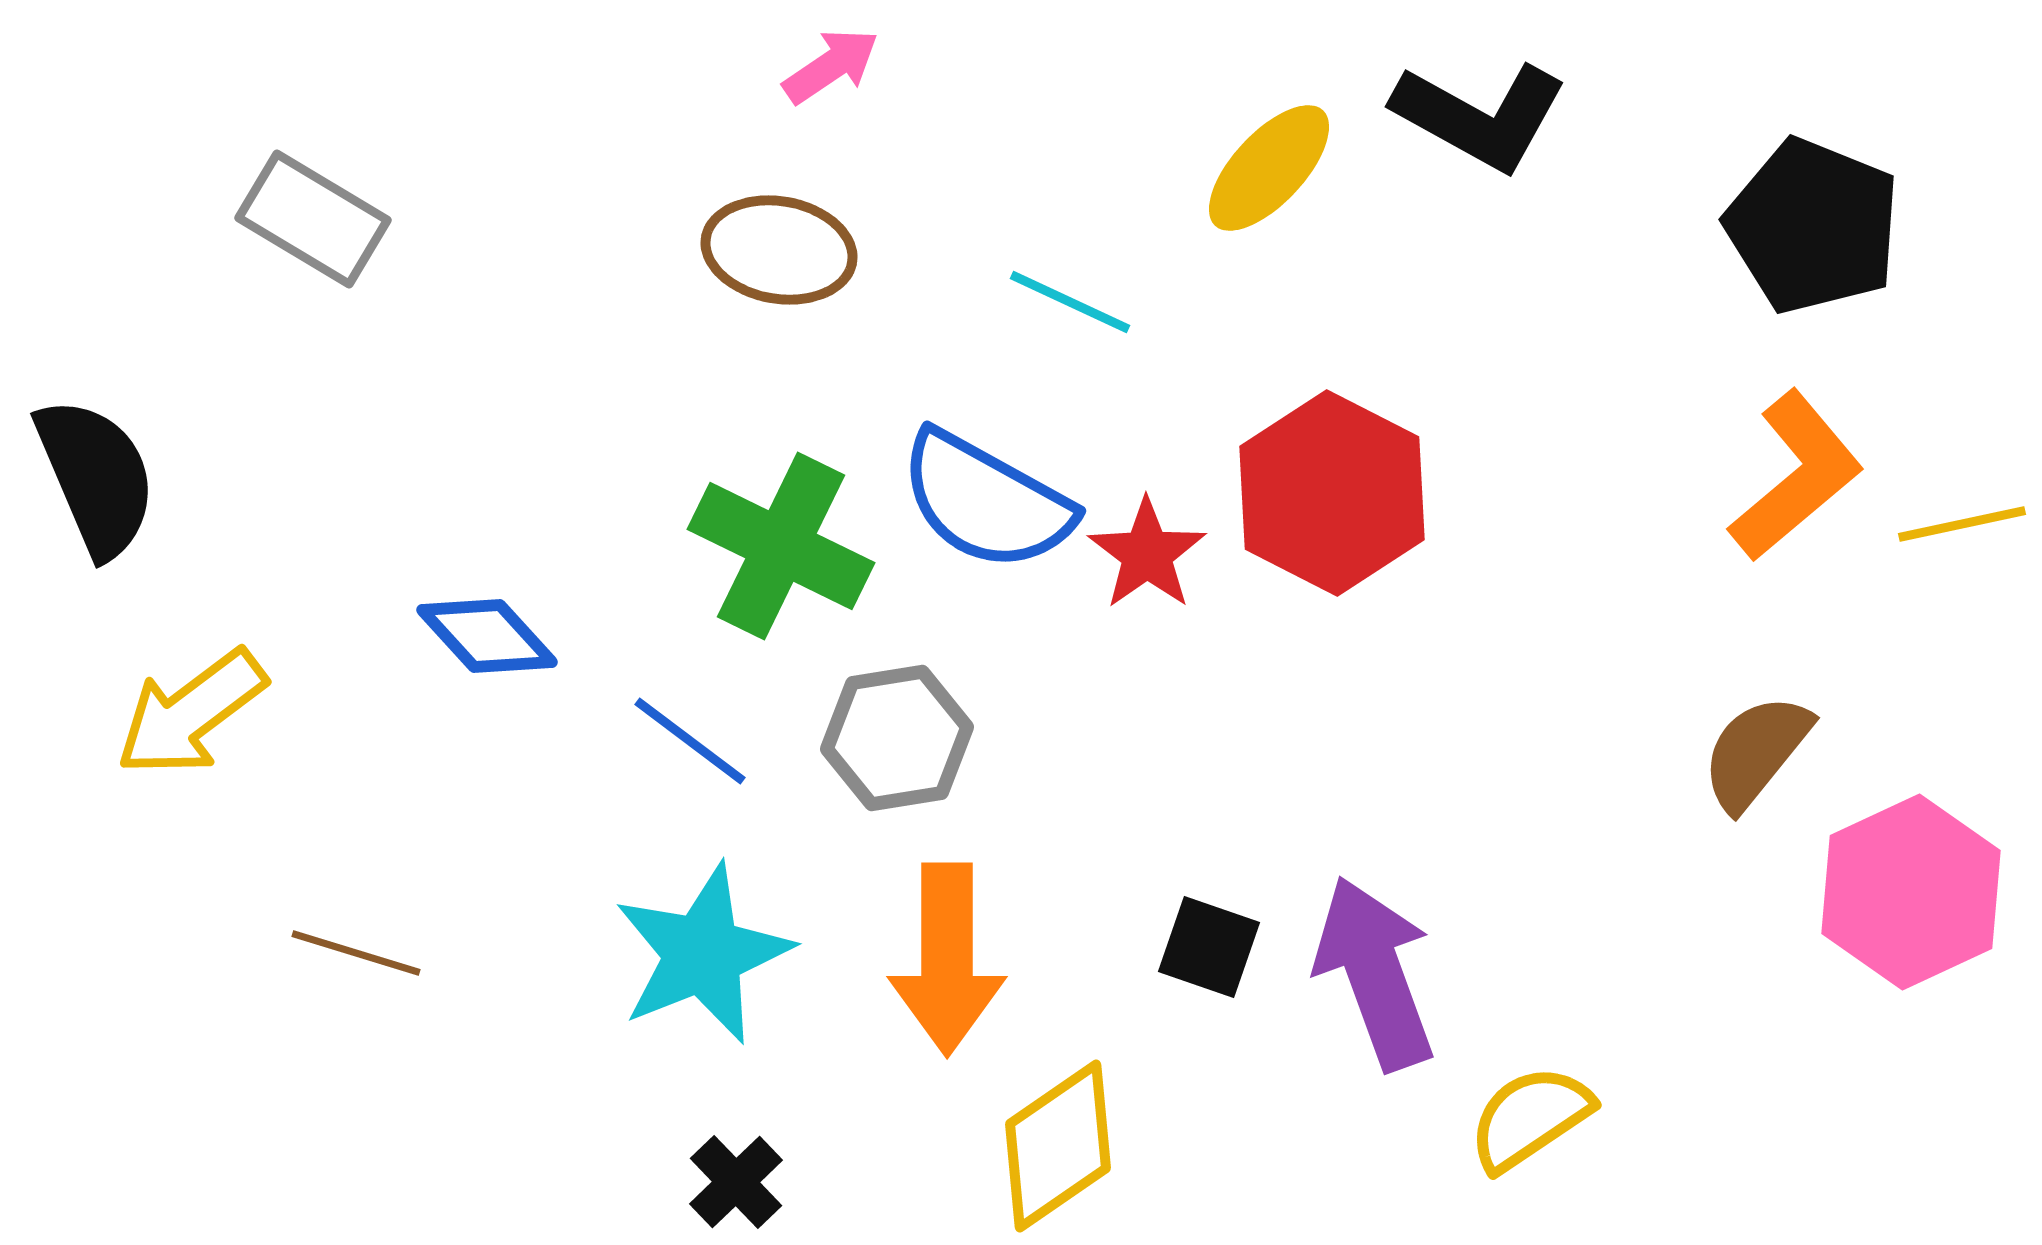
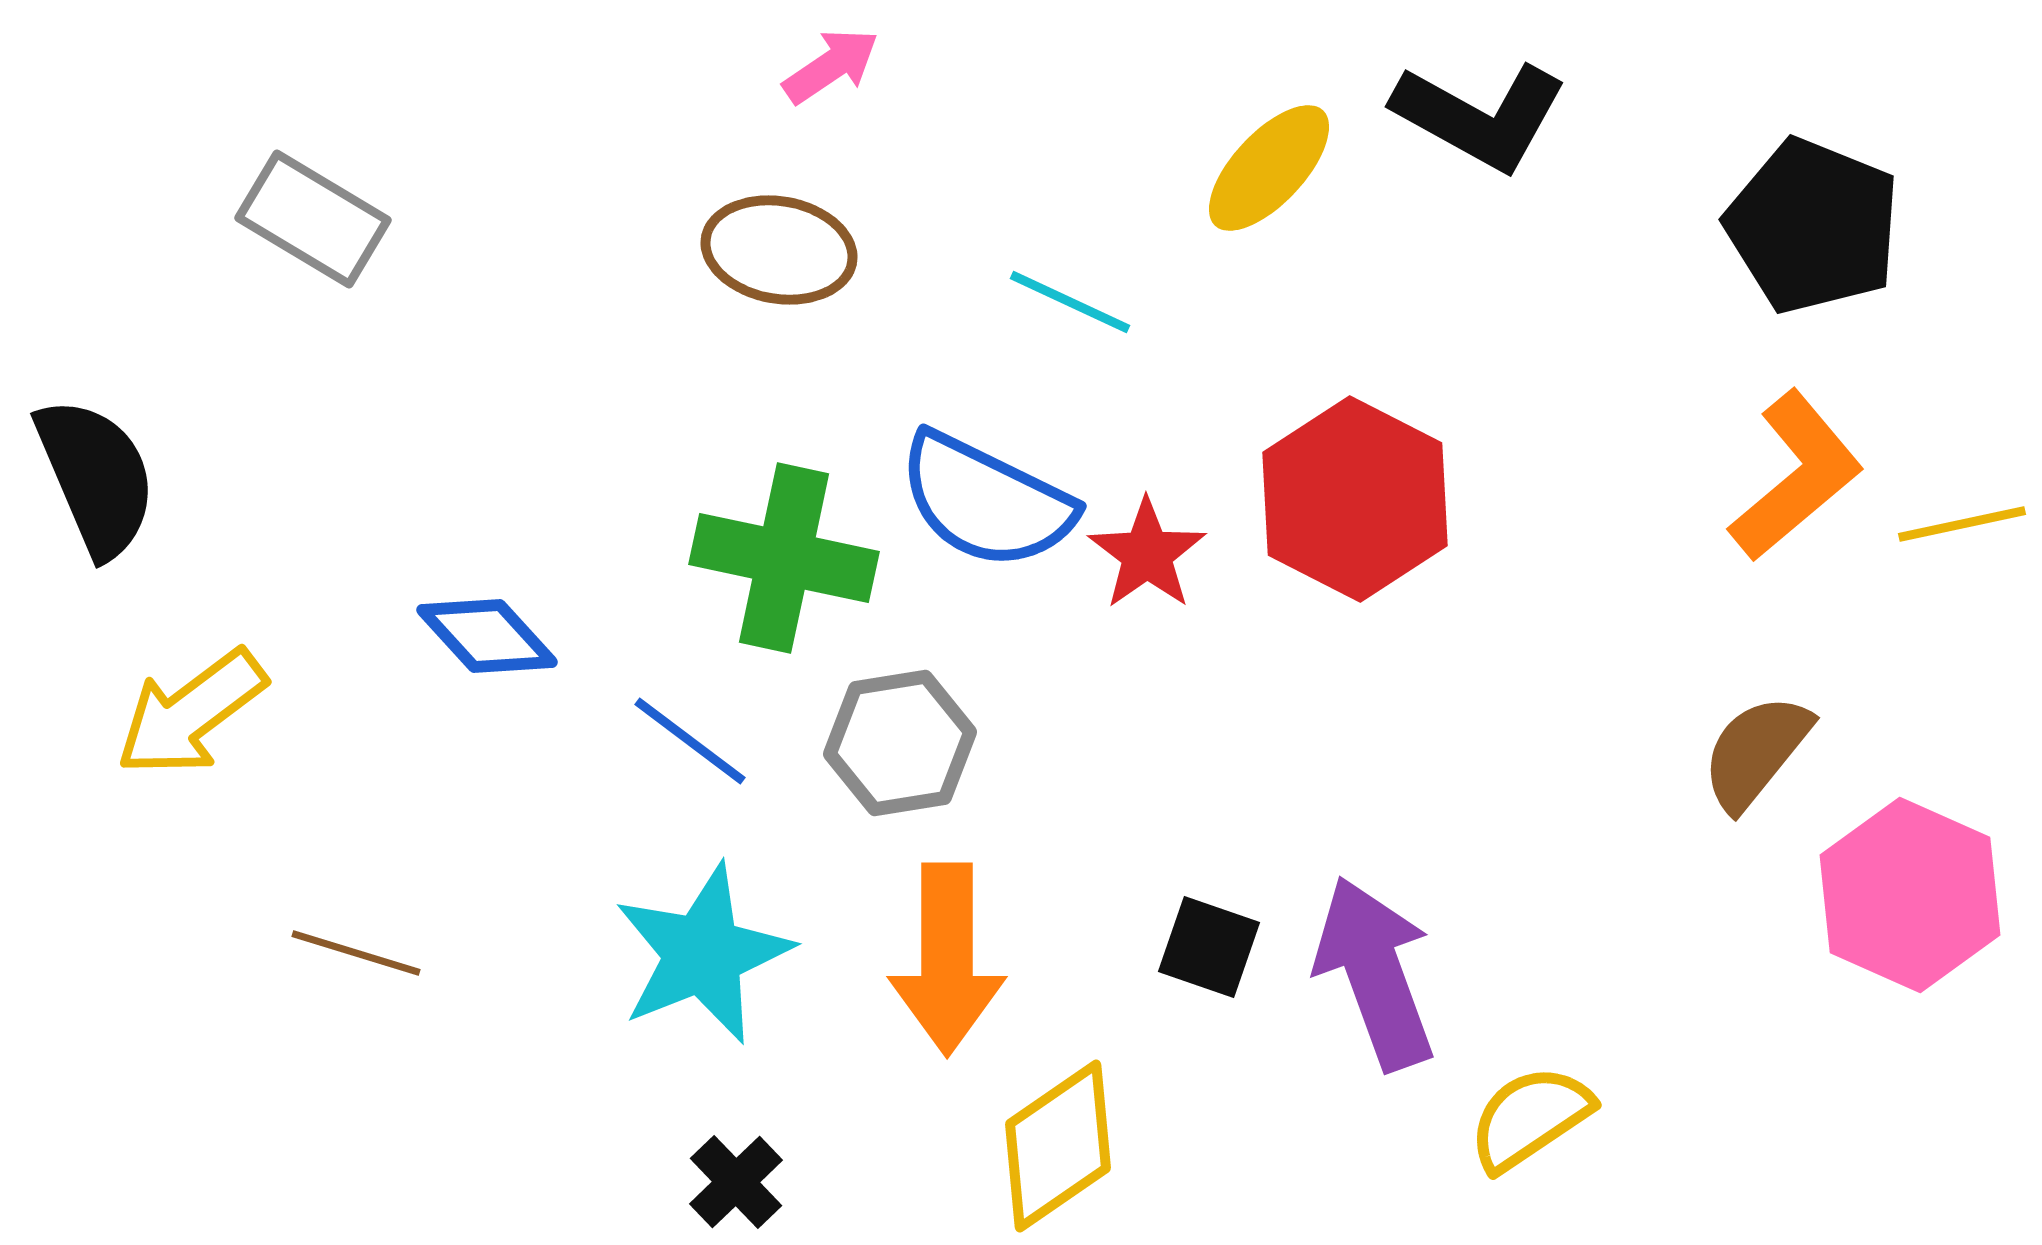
red hexagon: moved 23 px right, 6 px down
blue semicircle: rotated 3 degrees counterclockwise
green cross: moved 3 px right, 12 px down; rotated 14 degrees counterclockwise
gray hexagon: moved 3 px right, 5 px down
pink hexagon: moved 1 px left, 3 px down; rotated 11 degrees counterclockwise
